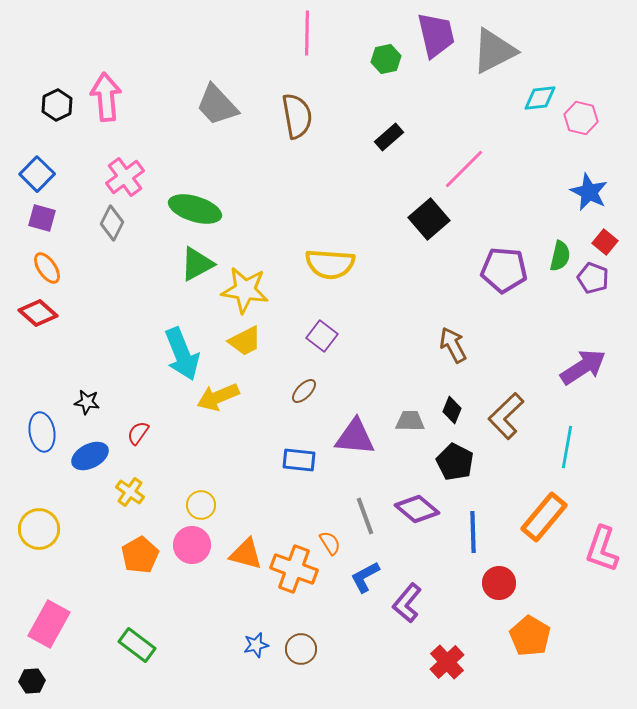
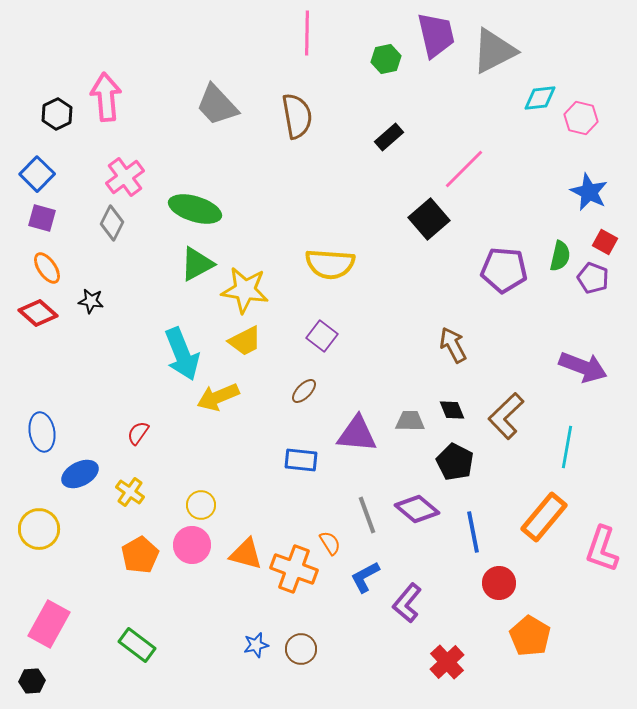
black hexagon at (57, 105): moved 9 px down
red square at (605, 242): rotated 10 degrees counterclockwise
purple arrow at (583, 367): rotated 54 degrees clockwise
black star at (87, 402): moved 4 px right, 101 px up
black diamond at (452, 410): rotated 44 degrees counterclockwise
purple triangle at (355, 437): moved 2 px right, 3 px up
blue ellipse at (90, 456): moved 10 px left, 18 px down
blue rectangle at (299, 460): moved 2 px right
gray line at (365, 516): moved 2 px right, 1 px up
blue line at (473, 532): rotated 9 degrees counterclockwise
